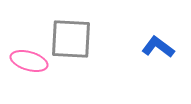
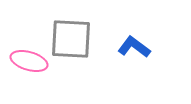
blue L-shape: moved 24 px left
